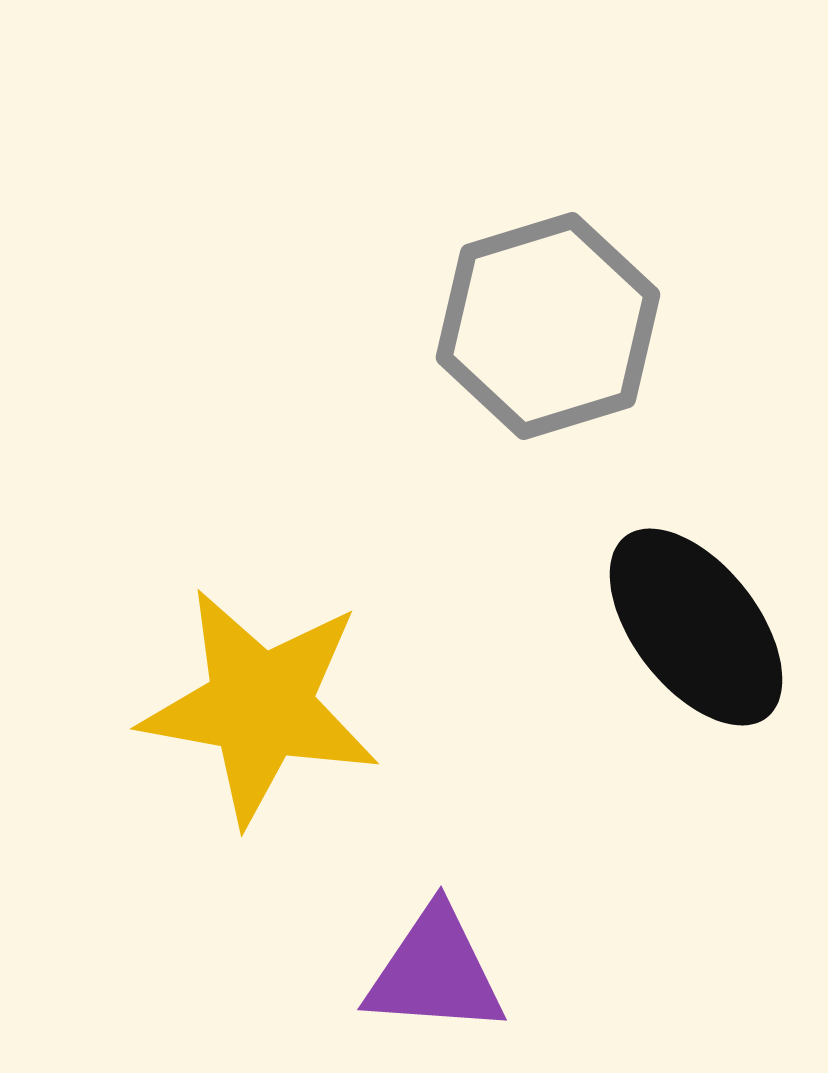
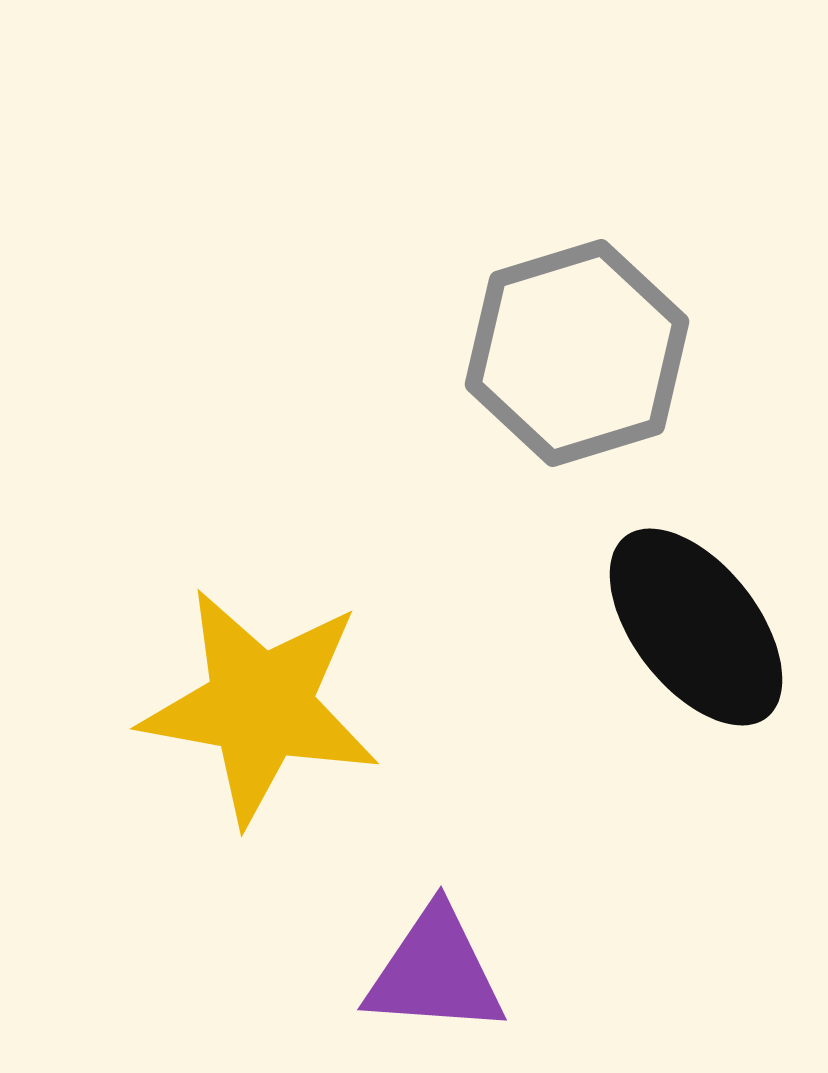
gray hexagon: moved 29 px right, 27 px down
